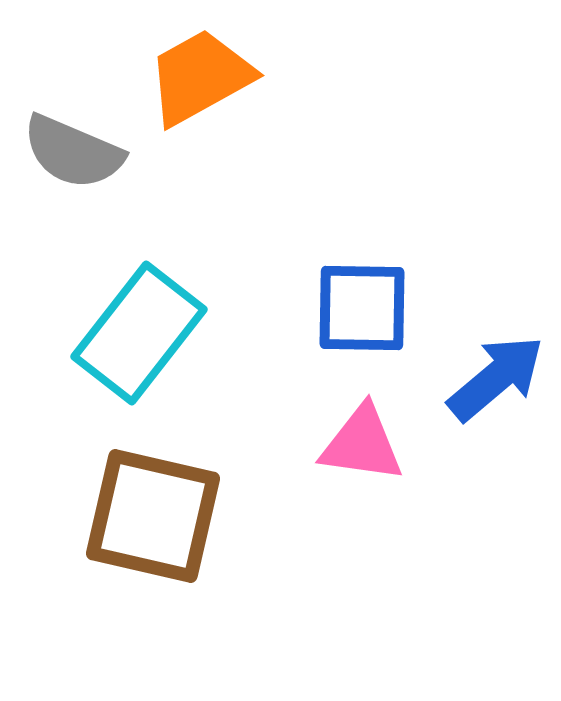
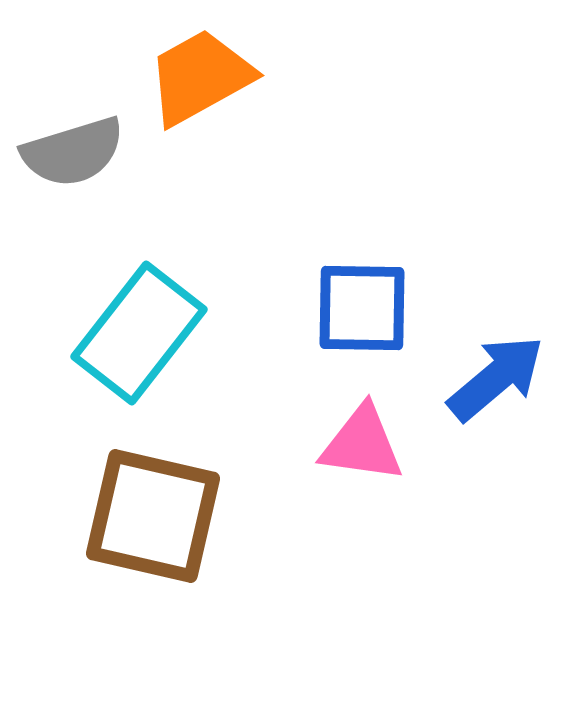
gray semicircle: rotated 40 degrees counterclockwise
